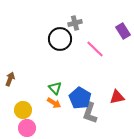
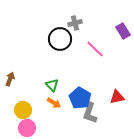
green triangle: moved 3 px left, 3 px up
